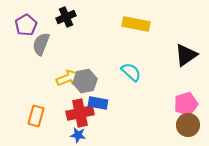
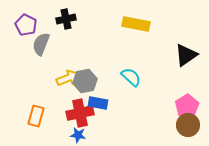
black cross: moved 2 px down; rotated 12 degrees clockwise
purple pentagon: rotated 15 degrees counterclockwise
cyan semicircle: moved 5 px down
pink pentagon: moved 1 px right, 2 px down; rotated 15 degrees counterclockwise
